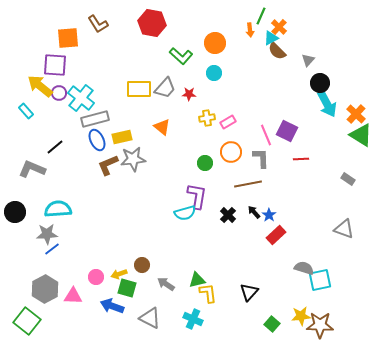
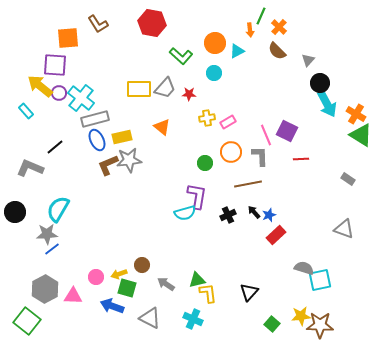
cyan triangle at (271, 38): moved 34 px left, 13 px down
orange cross at (356, 114): rotated 12 degrees counterclockwise
gray L-shape at (261, 158): moved 1 px left, 2 px up
gray star at (133, 159): moved 4 px left, 1 px down
gray L-shape at (32, 169): moved 2 px left, 1 px up
cyan semicircle at (58, 209): rotated 56 degrees counterclockwise
black cross at (228, 215): rotated 21 degrees clockwise
blue star at (269, 215): rotated 16 degrees clockwise
